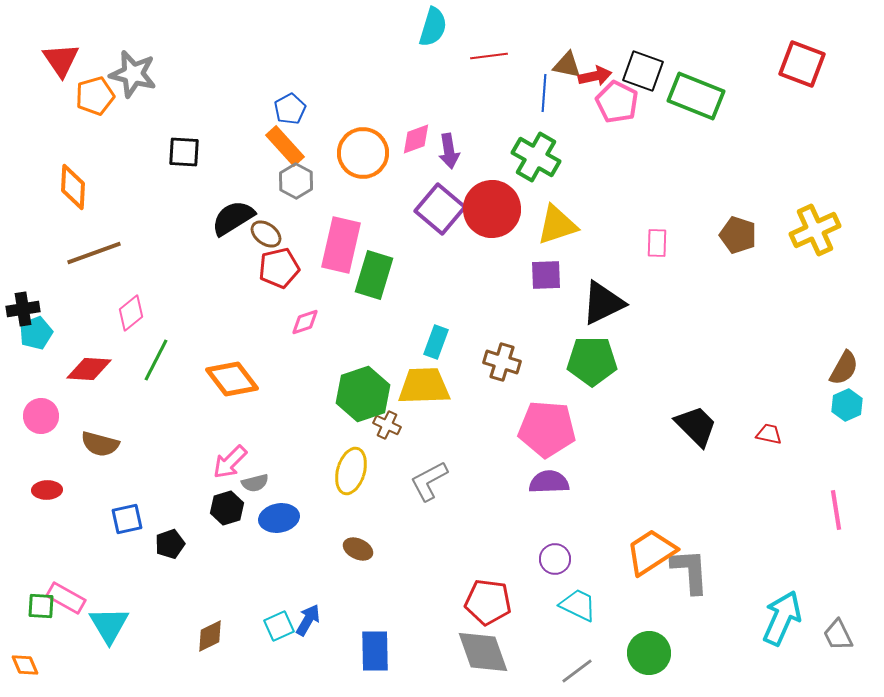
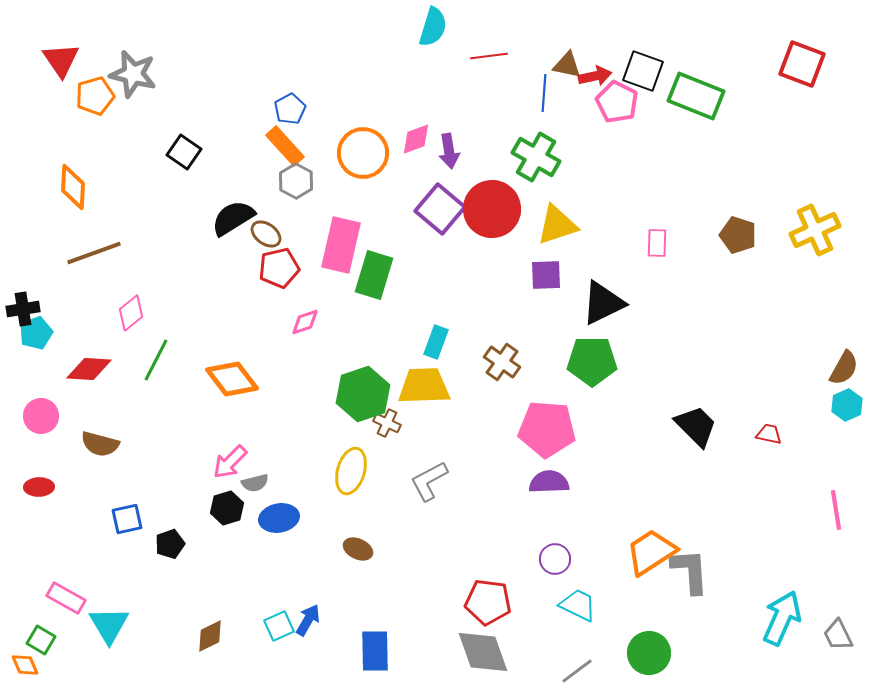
black square at (184, 152): rotated 32 degrees clockwise
brown cross at (502, 362): rotated 18 degrees clockwise
brown cross at (387, 425): moved 2 px up
red ellipse at (47, 490): moved 8 px left, 3 px up
green square at (41, 606): moved 34 px down; rotated 28 degrees clockwise
